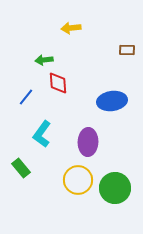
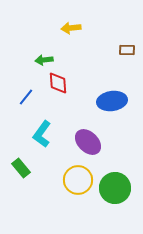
purple ellipse: rotated 48 degrees counterclockwise
